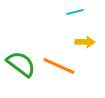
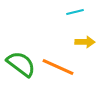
orange line: moved 1 px left, 1 px down
